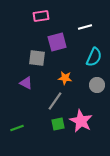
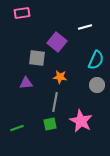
pink rectangle: moved 19 px left, 3 px up
purple square: rotated 36 degrees counterclockwise
cyan semicircle: moved 2 px right, 3 px down
orange star: moved 5 px left, 1 px up
purple triangle: rotated 32 degrees counterclockwise
gray line: moved 1 px down; rotated 24 degrees counterclockwise
green square: moved 8 px left
